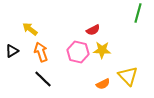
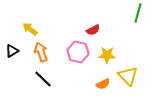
yellow star: moved 5 px right, 5 px down
